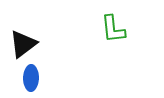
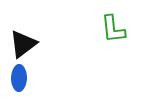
blue ellipse: moved 12 px left
